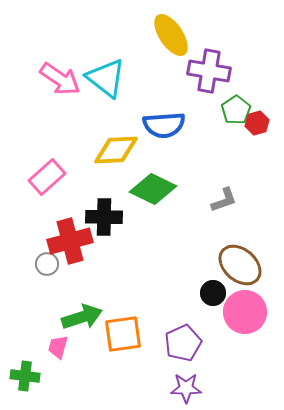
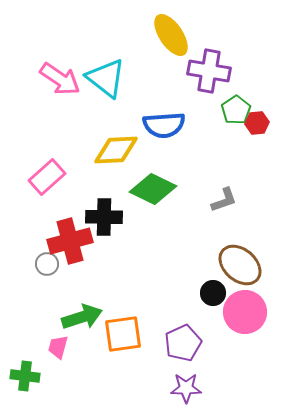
red hexagon: rotated 10 degrees clockwise
